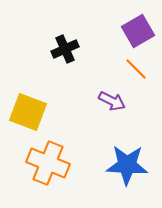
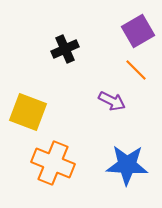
orange line: moved 1 px down
orange cross: moved 5 px right
